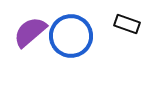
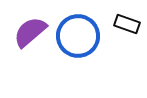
blue circle: moved 7 px right
